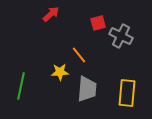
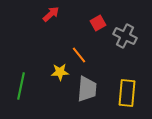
red square: rotated 14 degrees counterclockwise
gray cross: moved 4 px right
